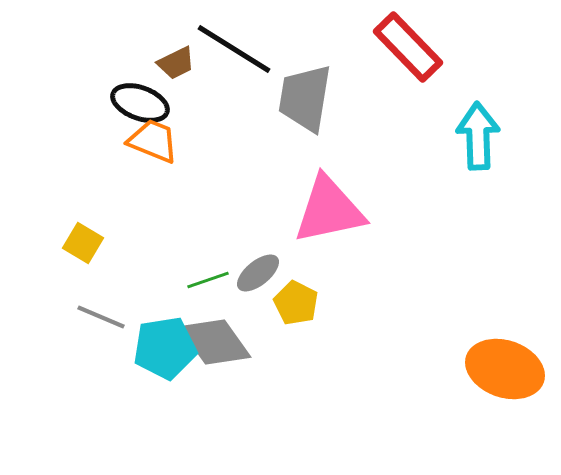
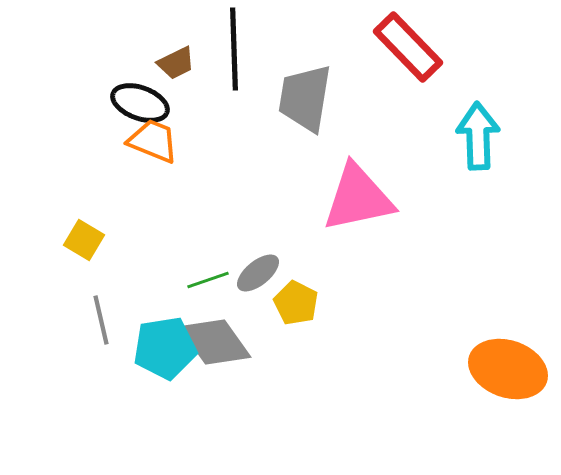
black line: rotated 56 degrees clockwise
pink triangle: moved 29 px right, 12 px up
yellow square: moved 1 px right, 3 px up
gray line: moved 3 px down; rotated 54 degrees clockwise
orange ellipse: moved 3 px right
